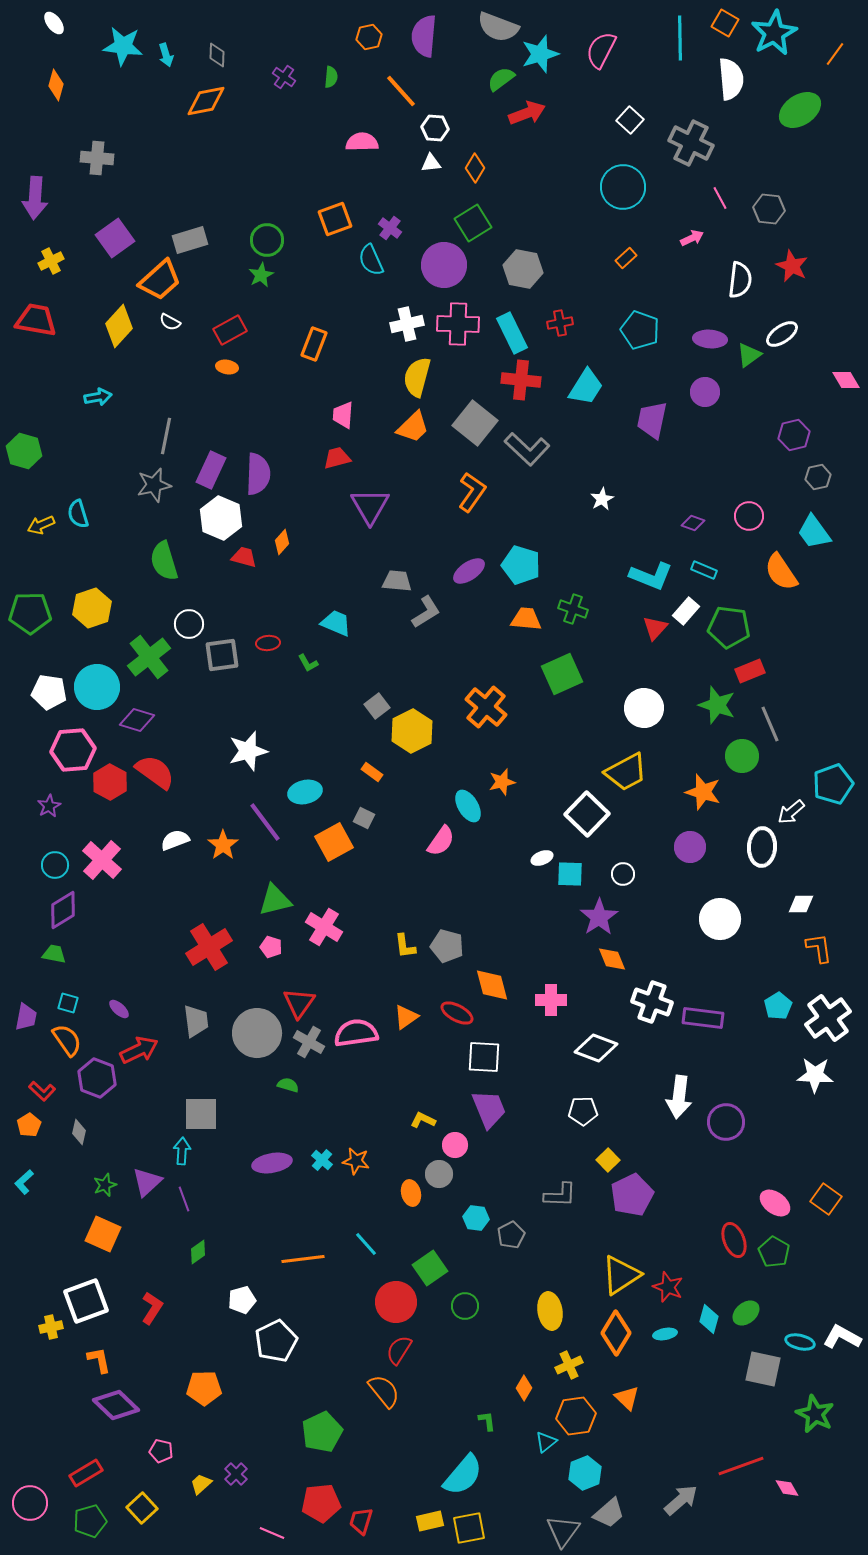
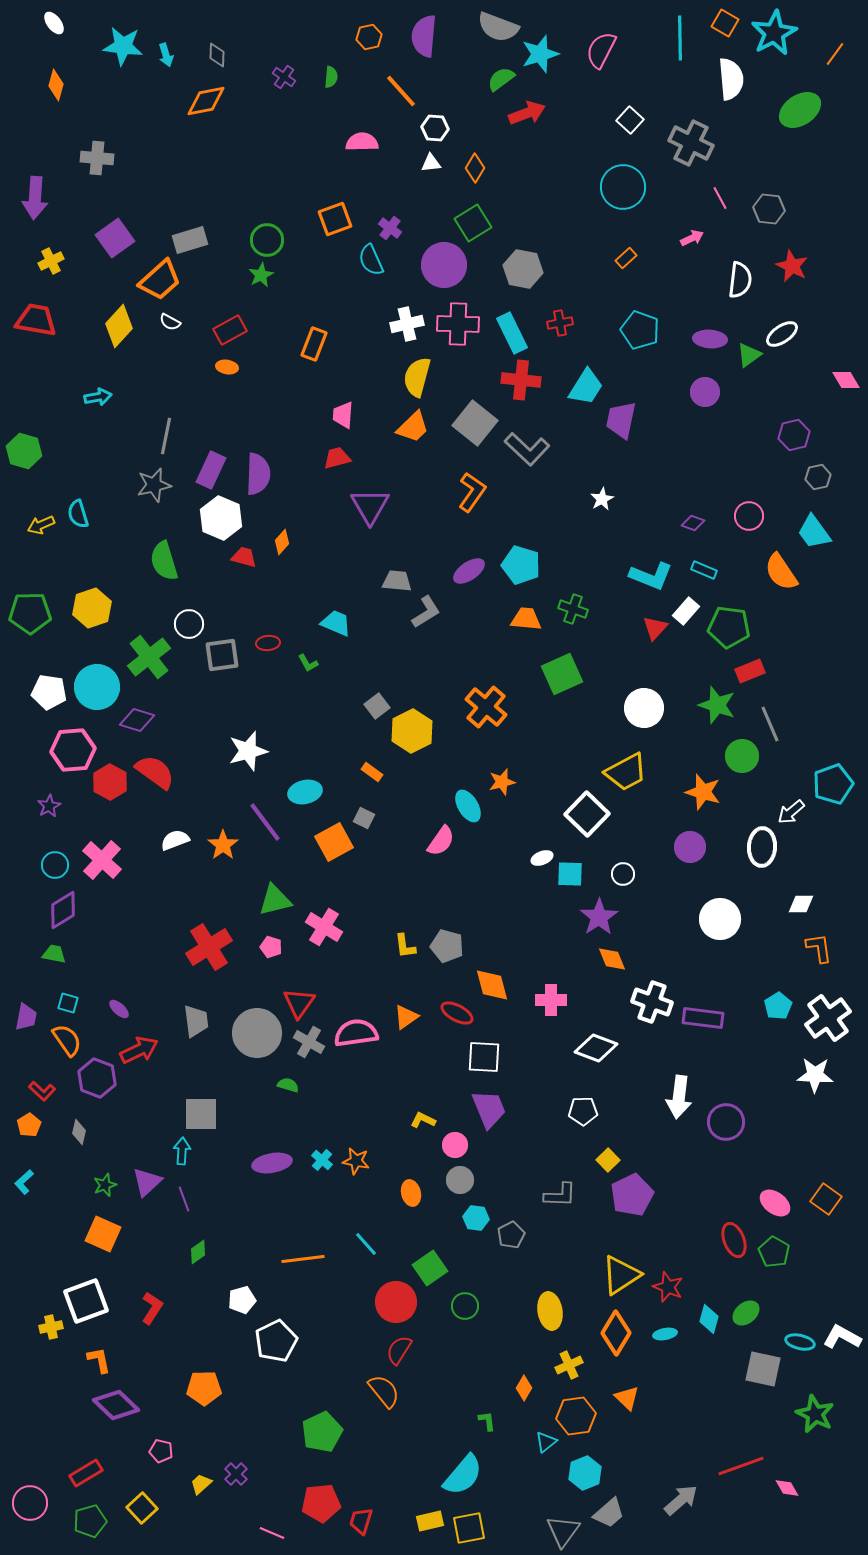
purple trapezoid at (652, 420): moved 31 px left
gray circle at (439, 1174): moved 21 px right, 6 px down
